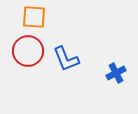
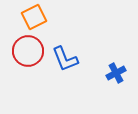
orange square: rotated 30 degrees counterclockwise
blue L-shape: moved 1 px left
